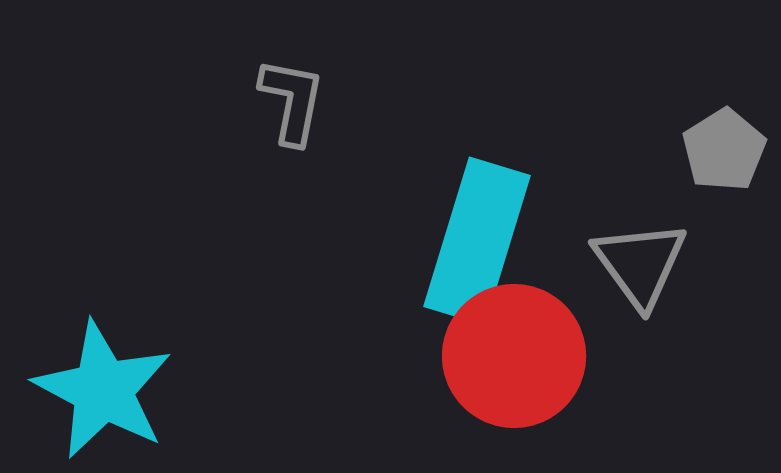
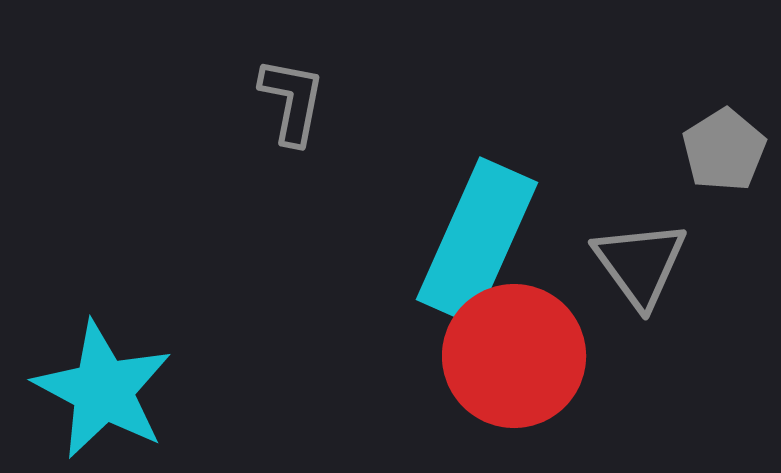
cyan rectangle: rotated 7 degrees clockwise
